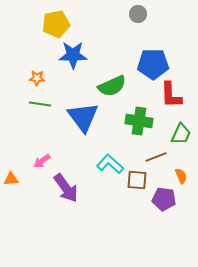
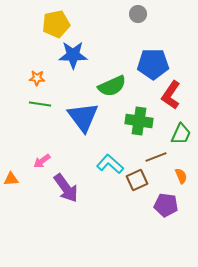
red L-shape: rotated 36 degrees clockwise
brown square: rotated 30 degrees counterclockwise
purple pentagon: moved 2 px right, 6 px down
